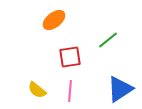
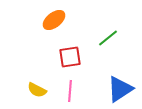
green line: moved 2 px up
yellow semicircle: rotated 12 degrees counterclockwise
